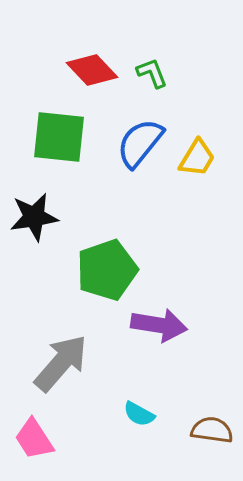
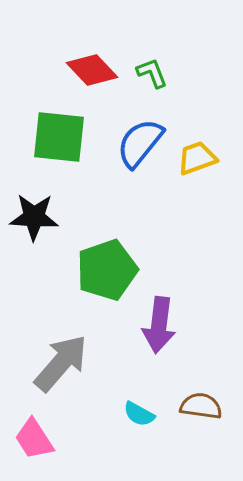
yellow trapezoid: rotated 141 degrees counterclockwise
black star: rotated 12 degrees clockwise
purple arrow: rotated 88 degrees clockwise
brown semicircle: moved 11 px left, 24 px up
